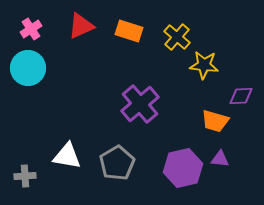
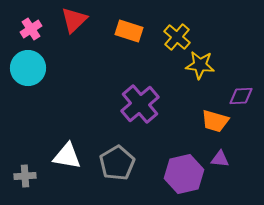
red triangle: moved 7 px left, 6 px up; rotated 20 degrees counterclockwise
yellow star: moved 4 px left
purple hexagon: moved 1 px right, 6 px down
